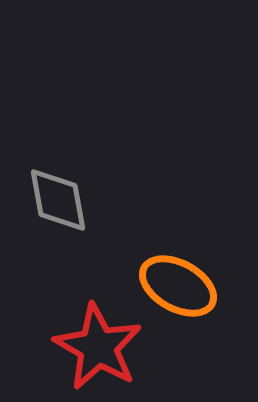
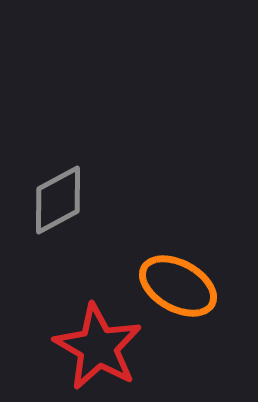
gray diamond: rotated 72 degrees clockwise
